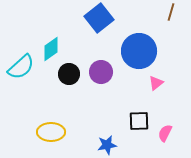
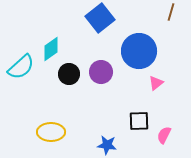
blue square: moved 1 px right
pink semicircle: moved 1 px left, 2 px down
blue star: rotated 18 degrees clockwise
